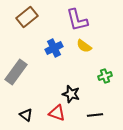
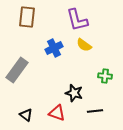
brown rectangle: rotated 45 degrees counterclockwise
yellow semicircle: moved 1 px up
gray rectangle: moved 1 px right, 2 px up
green cross: rotated 24 degrees clockwise
black star: moved 3 px right, 1 px up
black line: moved 4 px up
